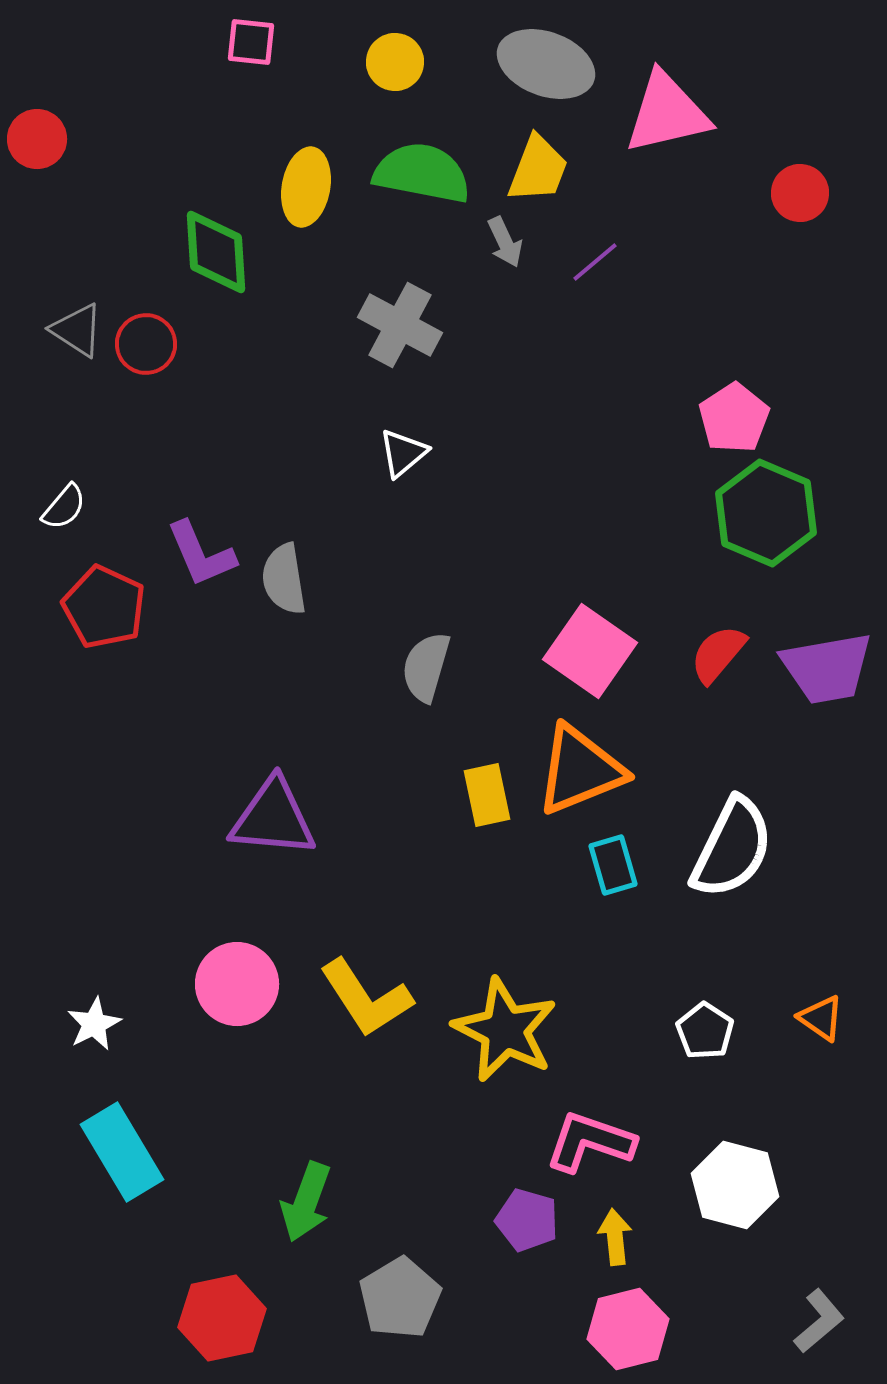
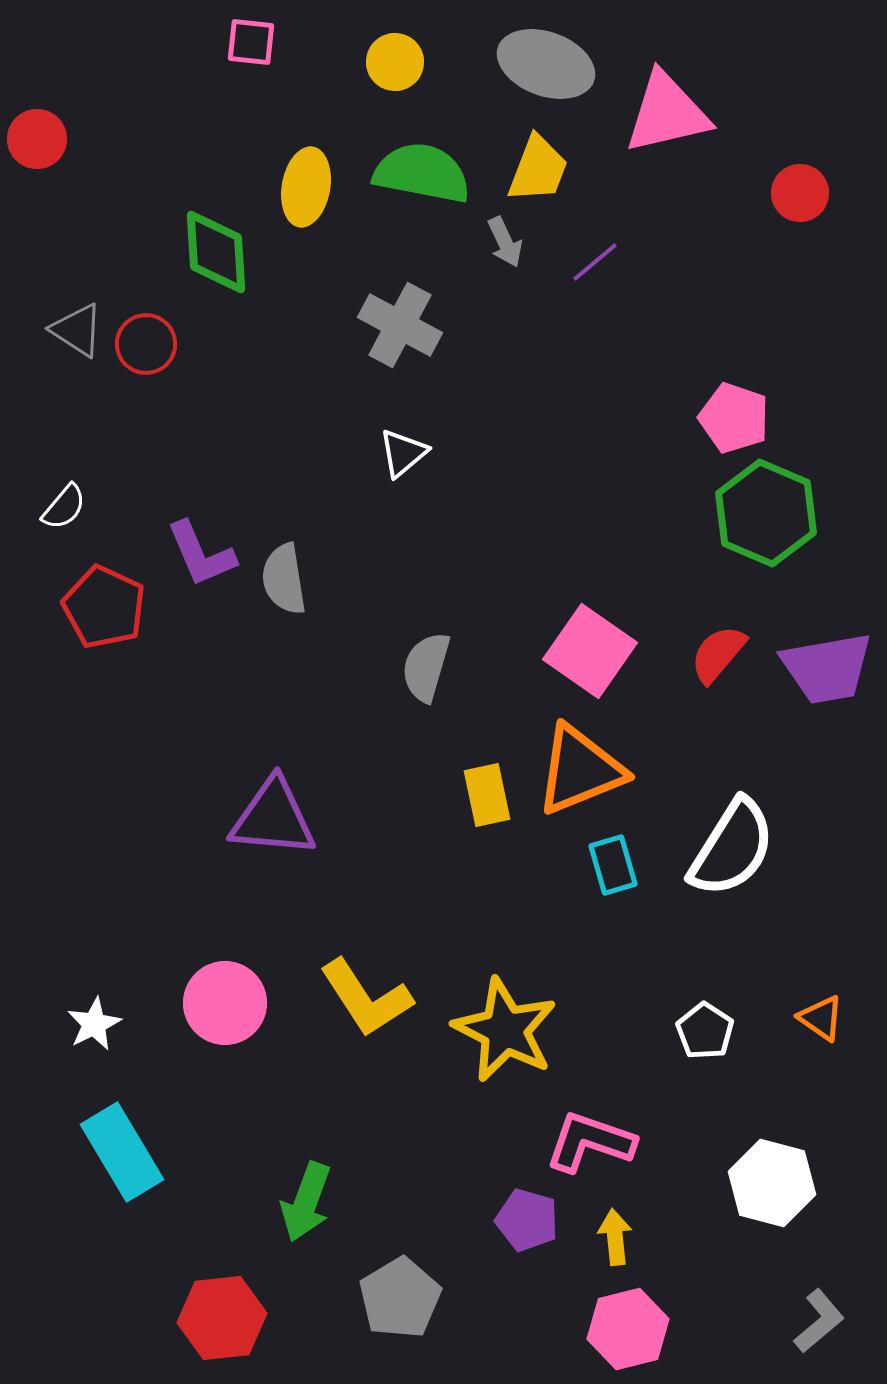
pink pentagon at (734, 418): rotated 20 degrees counterclockwise
white semicircle at (732, 848): rotated 6 degrees clockwise
pink circle at (237, 984): moved 12 px left, 19 px down
white hexagon at (735, 1185): moved 37 px right, 2 px up
red hexagon at (222, 1318): rotated 6 degrees clockwise
